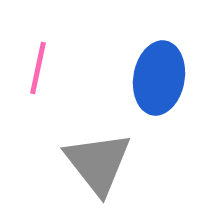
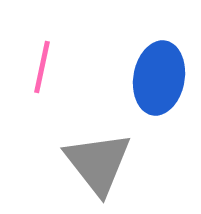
pink line: moved 4 px right, 1 px up
